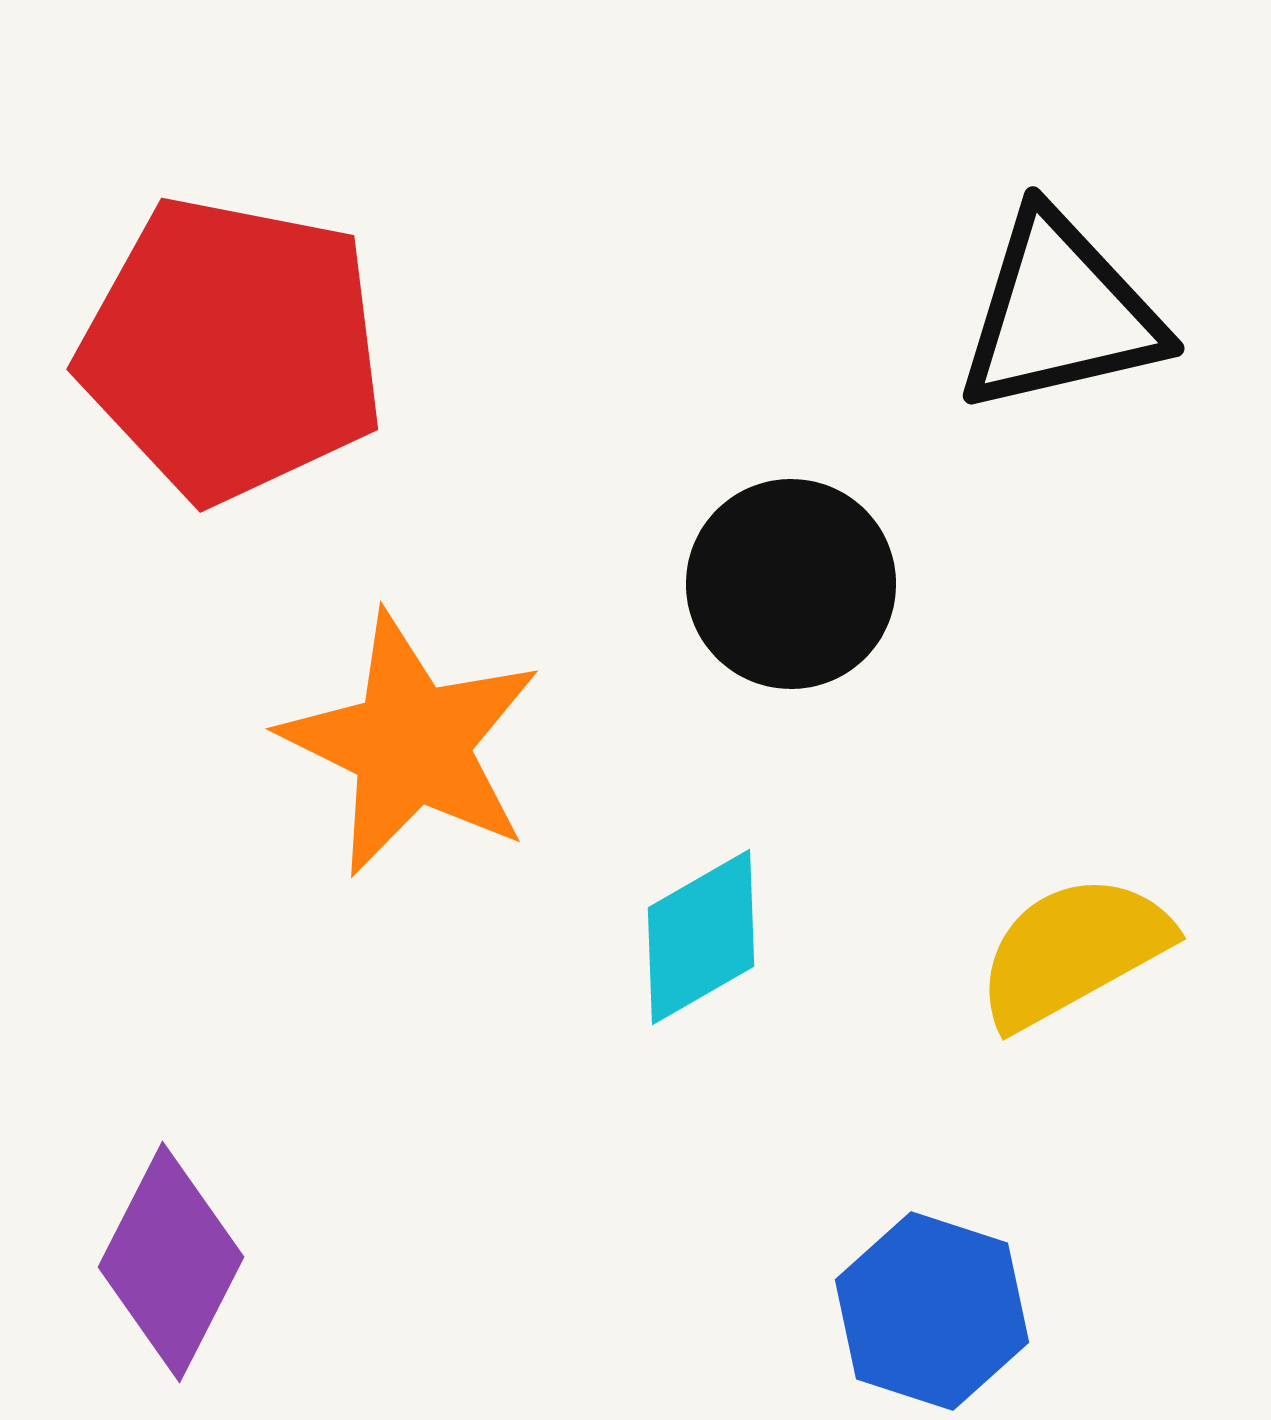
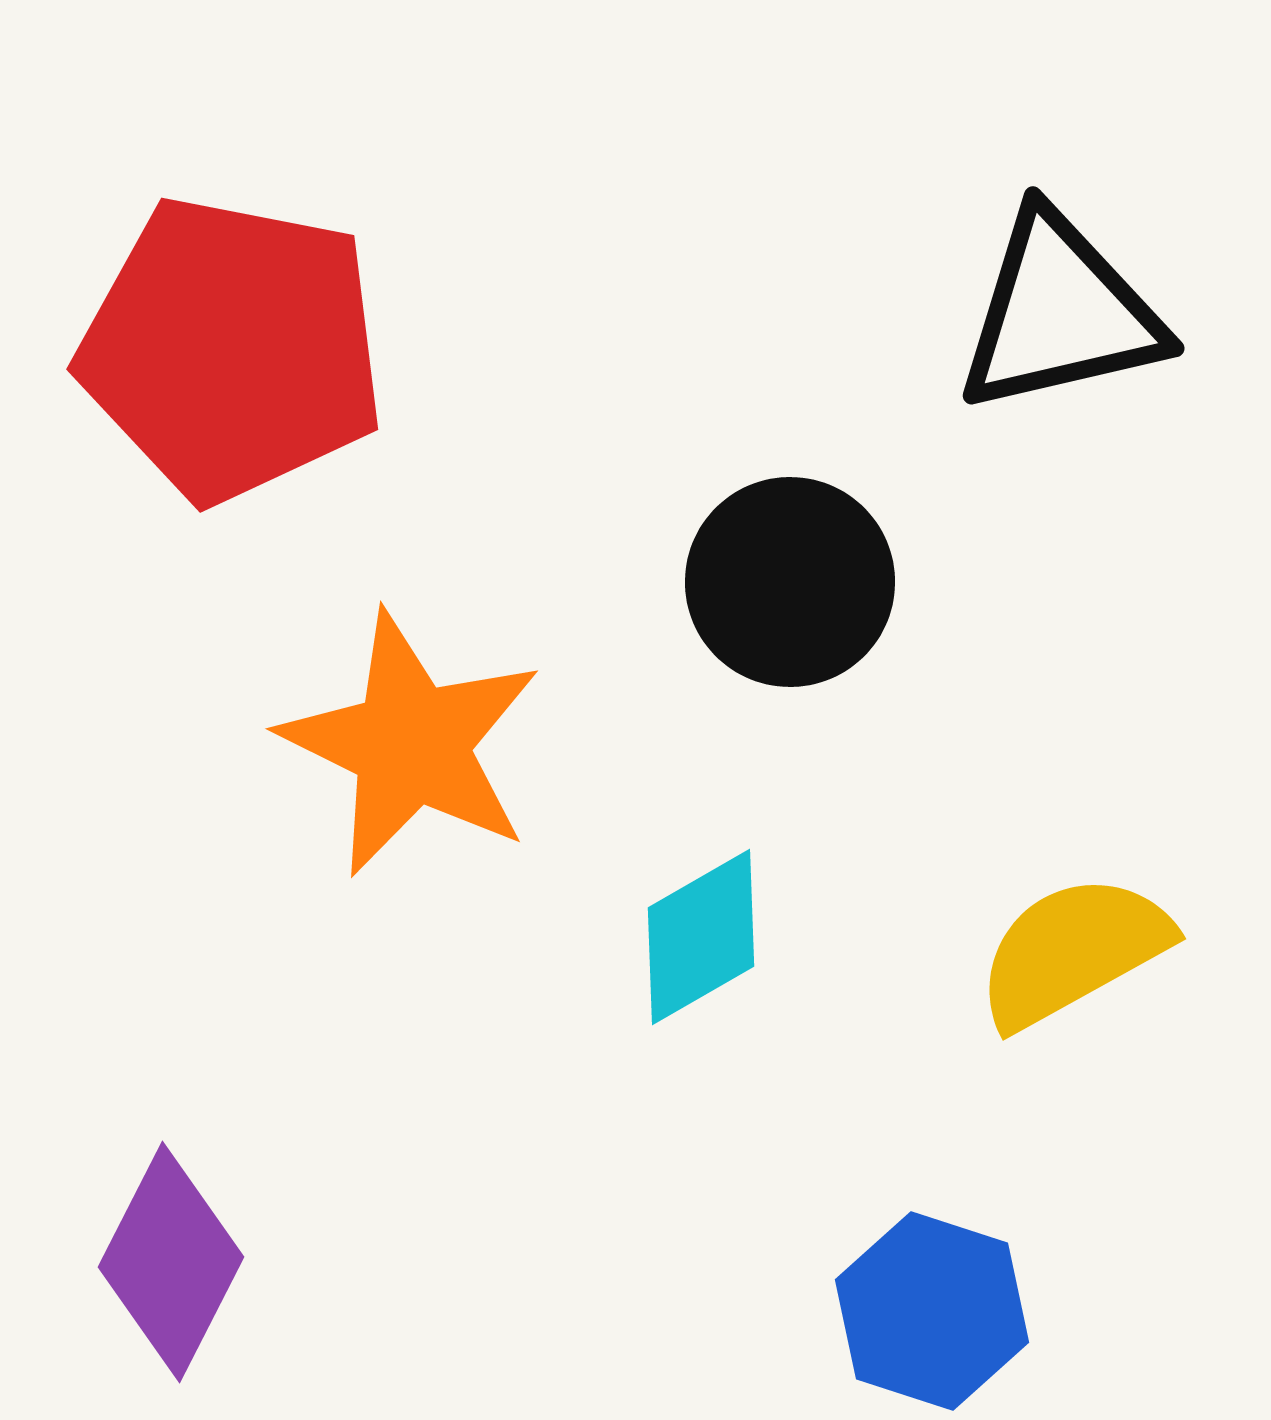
black circle: moved 1 px left, 2 px up
